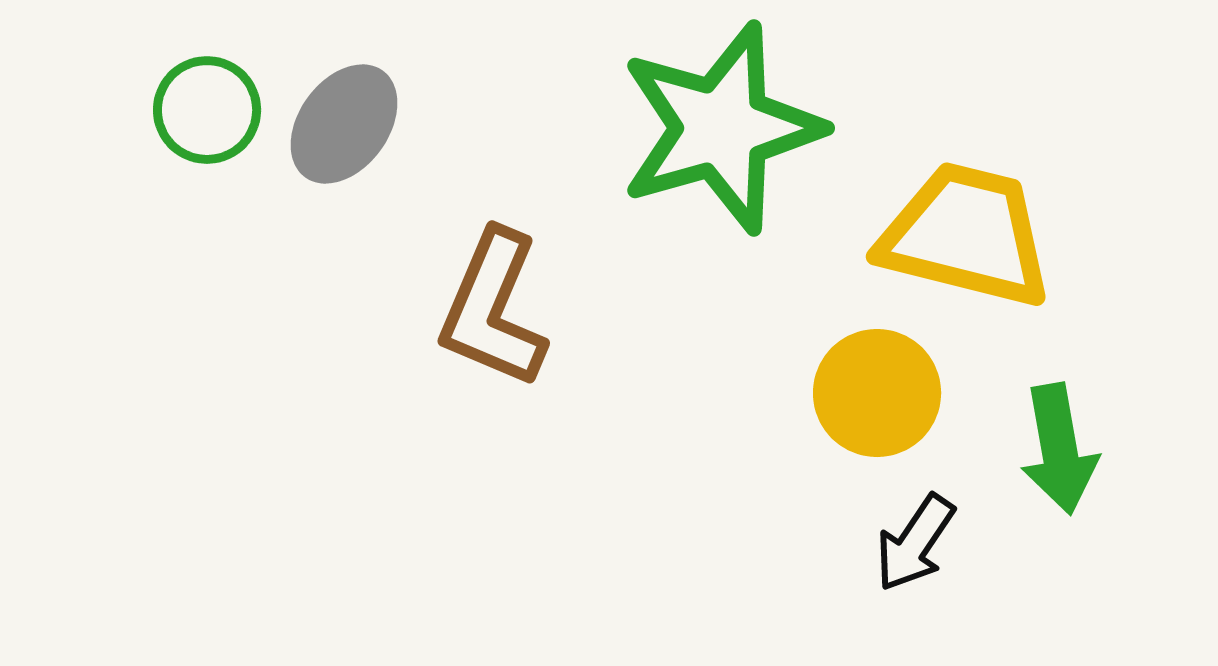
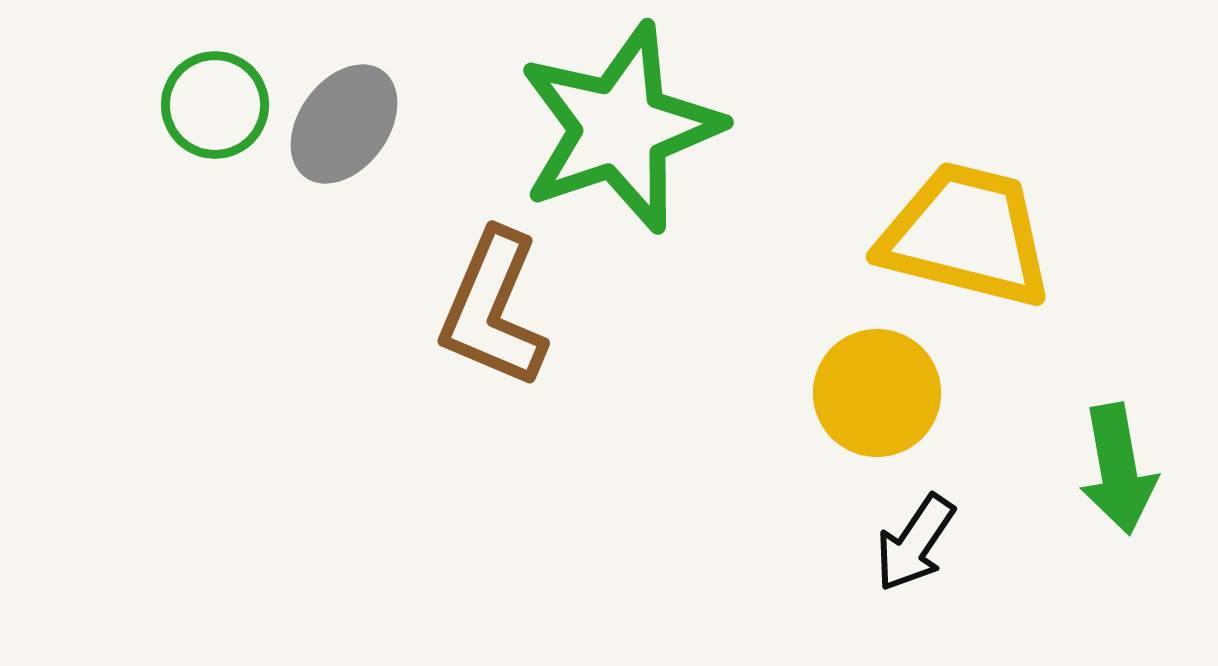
green circle: moved 8 px right, 5 px up
green star: moved 101 px left; rotated 3 degrees counterclockwise
green arrow: moved 59 px right, 20 px down
